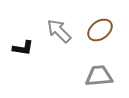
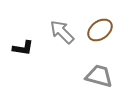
gray arrow: moved 3 px right, 1 px down
gray trapezoid: rotated 20 degrees clockwise
